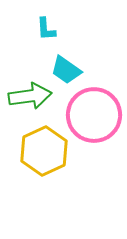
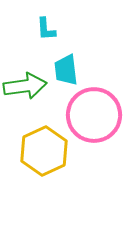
cyan trapezoid: rotated 48 degrees clockwise
green arrow: moved 5 px left, 10 px up
